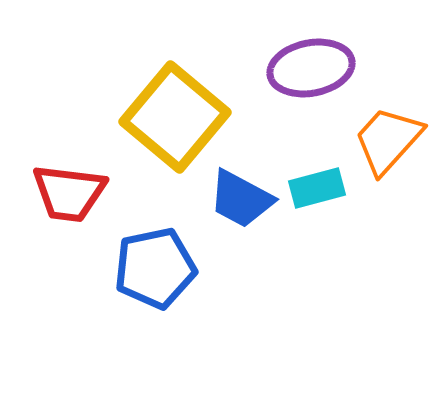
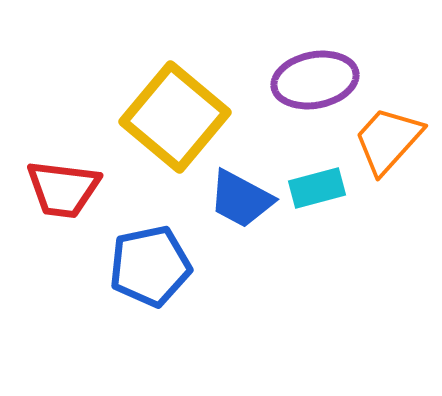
purple ellipse: moved 4 px right, 12 px down
red trapezoid: moved 6 px left, 4 px up
blue pentagon: moved 5 px left, 2 px up
